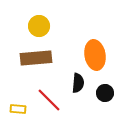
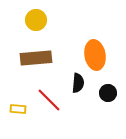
yellow circle: moved 3 px left, 6 px up
black circle: moved 3 px right
